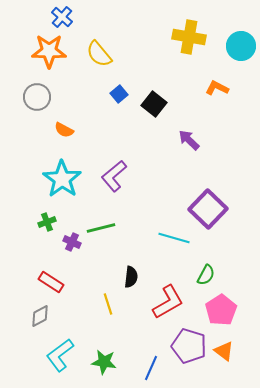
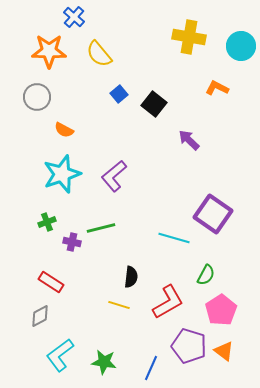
blue cross: moved 12 px right
cyan star: moved 5 px up; rotated 18 degrees clockwise
purple square: moved 5 px right, 5 px down; rotated 9 degrees counterclockwise
purple cross: rotated 12 degrees counterclockwise
yellow line: moved 11 px right, 1 px down; rotated 55 degrees counterclockwise
